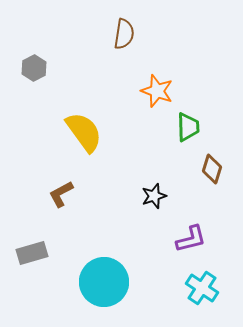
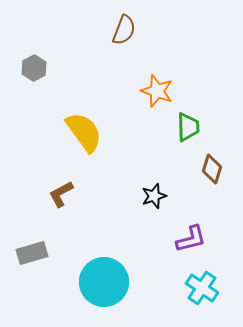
brown semicircle: moved 4 px up; rotated 12 degrees clockwise
